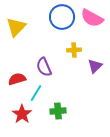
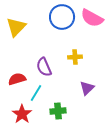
yellow cross: moved 1 px right, 7 px down
purple triangle: moved 8 px left, 22 px down
